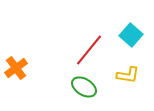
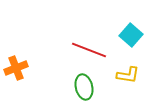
red line: rotated 72 degrees clockwise
orange cross: rotated 15 degrees clockwise
green ellipse: rotated 45 degrees clockwise
